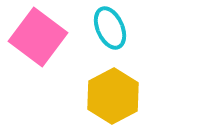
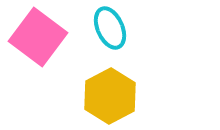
yellow hexagon: moved 3 px left
